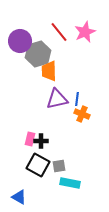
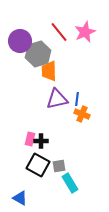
cyan rectangle: rotated 48 degrees clockwise
blue triangle: moved 1 px right, 1 px down
